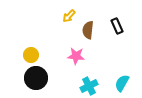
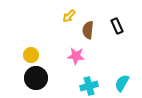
cyan cross: rotated 12 degrees clockwise
